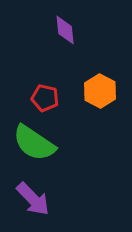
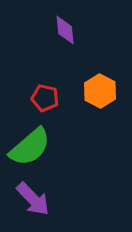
green semicircle: moved 4 px left, 4 px down; rotated 75 degrees counterclockwise
